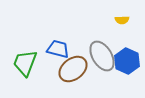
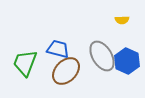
brown ellipse: moved 7 px left, 2 px down; rotated 8 degrees counterclockwise
